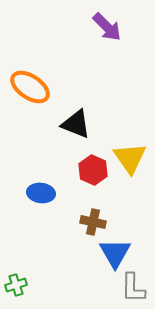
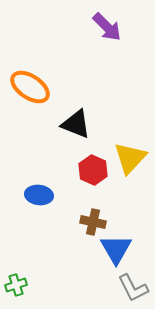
yellow triangle: rotated 18 degrees clockwise
blue ellipse: moved 2 px left, 2 px down
blue triangle: moved 1 px right, 4 px up
gray L-shape: rotated 28 degrees counterclockwise
